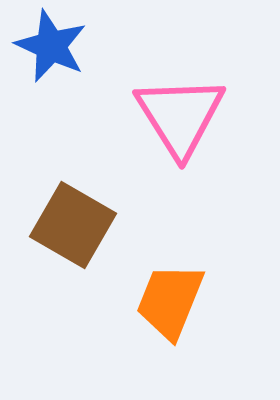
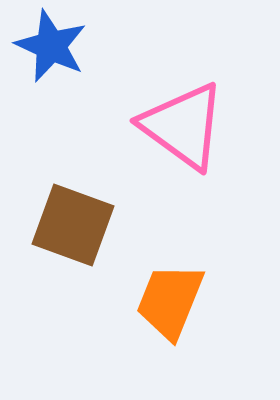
pink triangle: moved 3 px right, 10 px down; rotated 22 degrees counterclockwise
brown square: rotated 10 degrees counterclockwise
